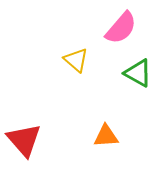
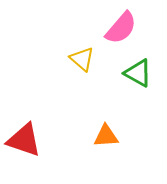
yellow triangle: moved 6 px right, 1 px up
red triangle: rotated 30 degrees counterclockwise
